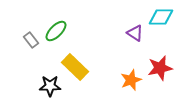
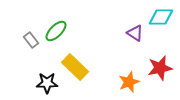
orange star: moved 2 px left, 2 px down
black star: moved 3 px left, 3 px up
